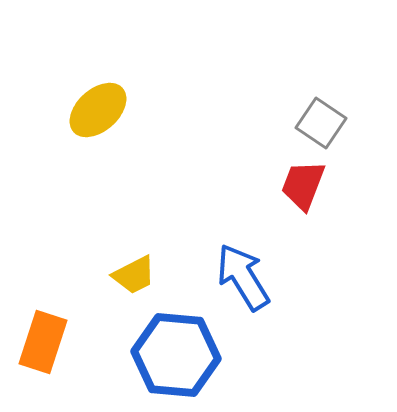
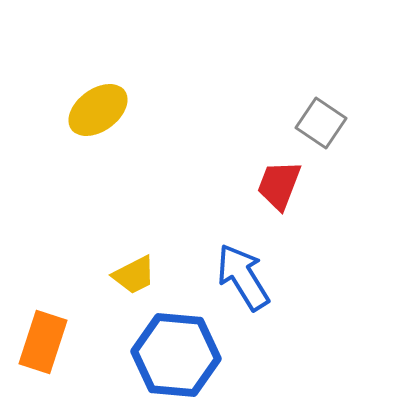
yellow ellipse: rotated 6 degrees clockwise
red trapezoid: moved 24 px left
